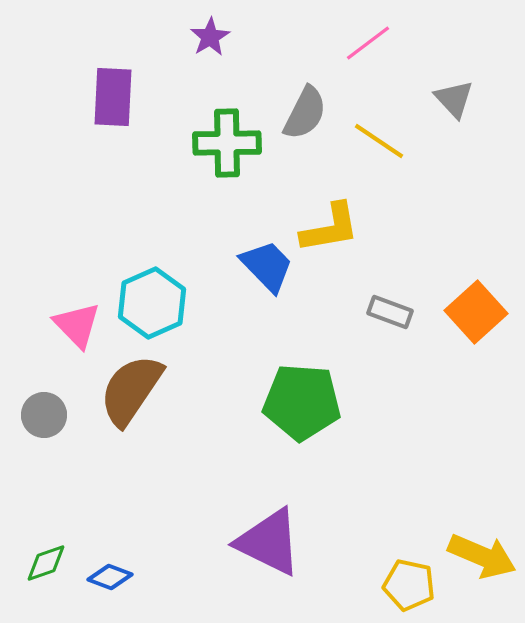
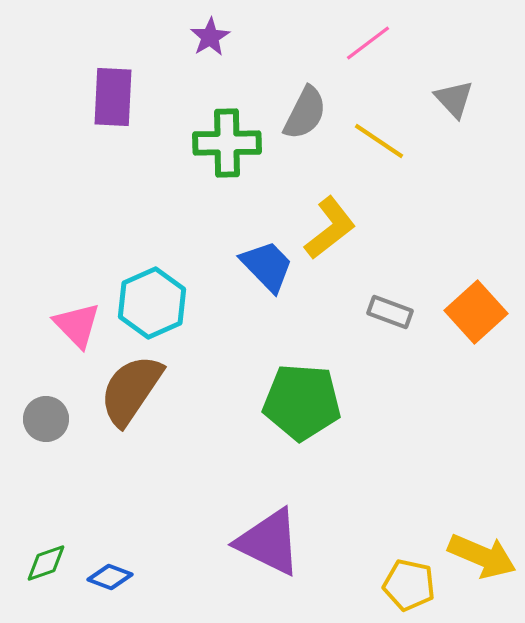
yellow L-shape: rotated 28 degrees counterclockwise
gray circle: moved 2 px right, 4 px down
